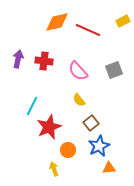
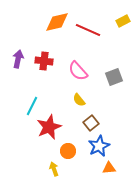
gray square: moved 7 px down
orange circle: moved 1 px down
